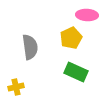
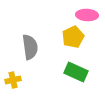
yellow pentagon: moved 2 px right, 1 px up
yellow cross: moved 3 px left, 7 px up
